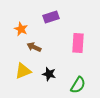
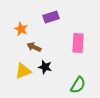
black star: moved 4 px left, 7 px up
